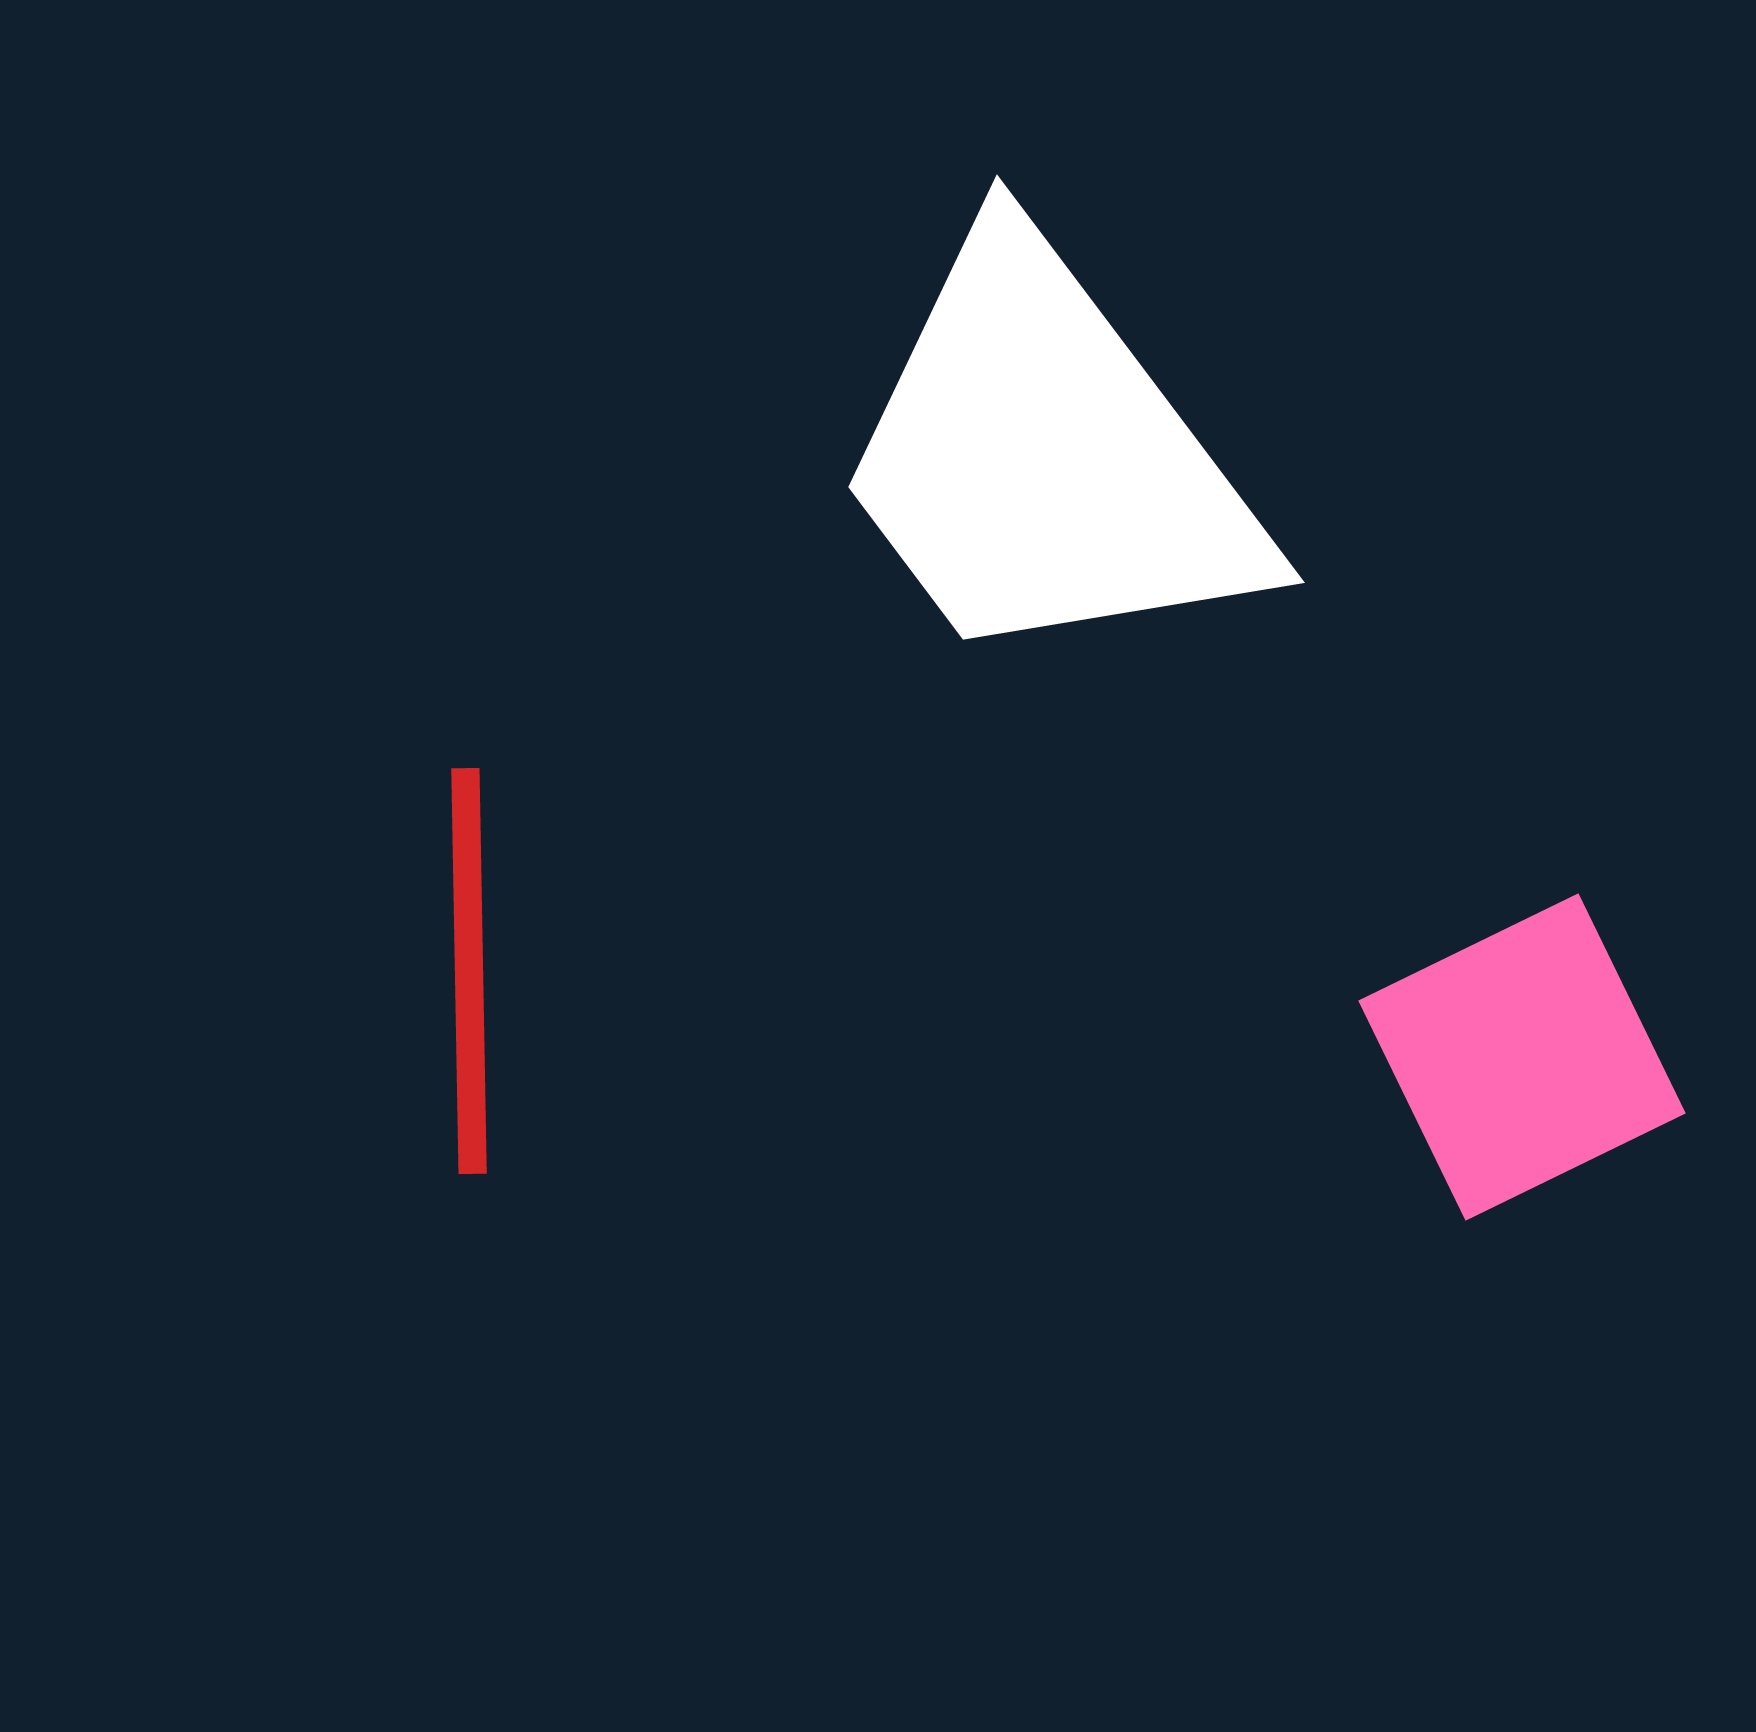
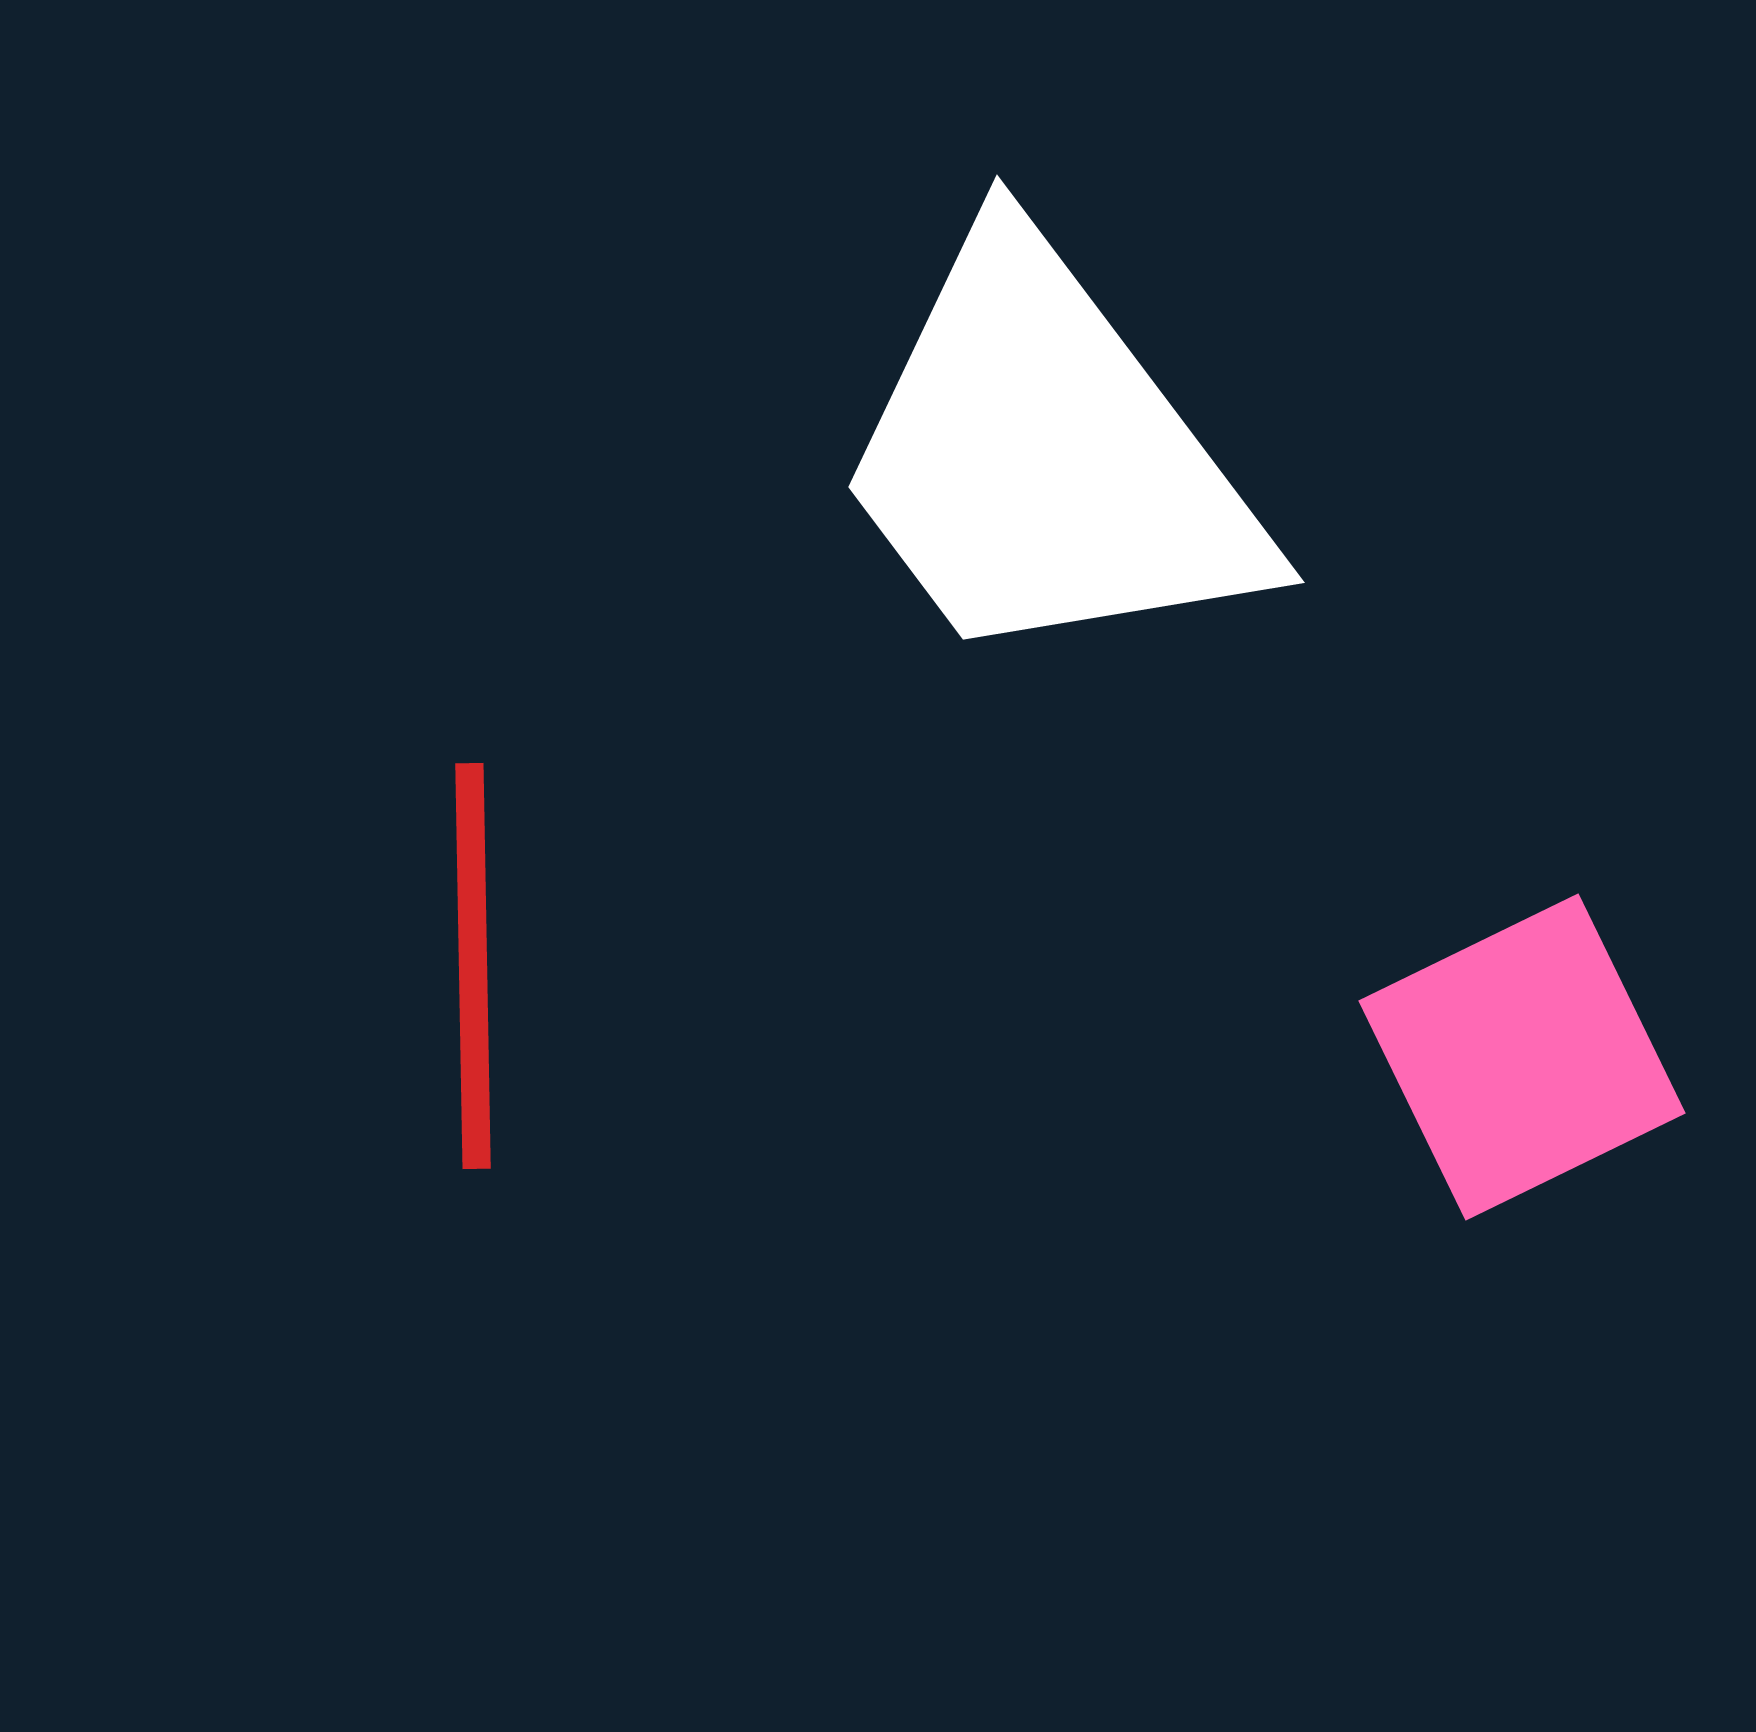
red line: moved 4 px right, 5 px up
